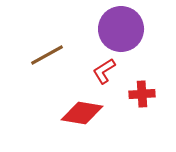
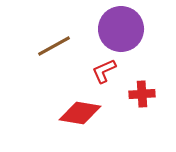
brown line: moved 7 px right, 9 px up
red L-shape: rotated 8 degrees clockwise
red diamond: moved 2 px left
